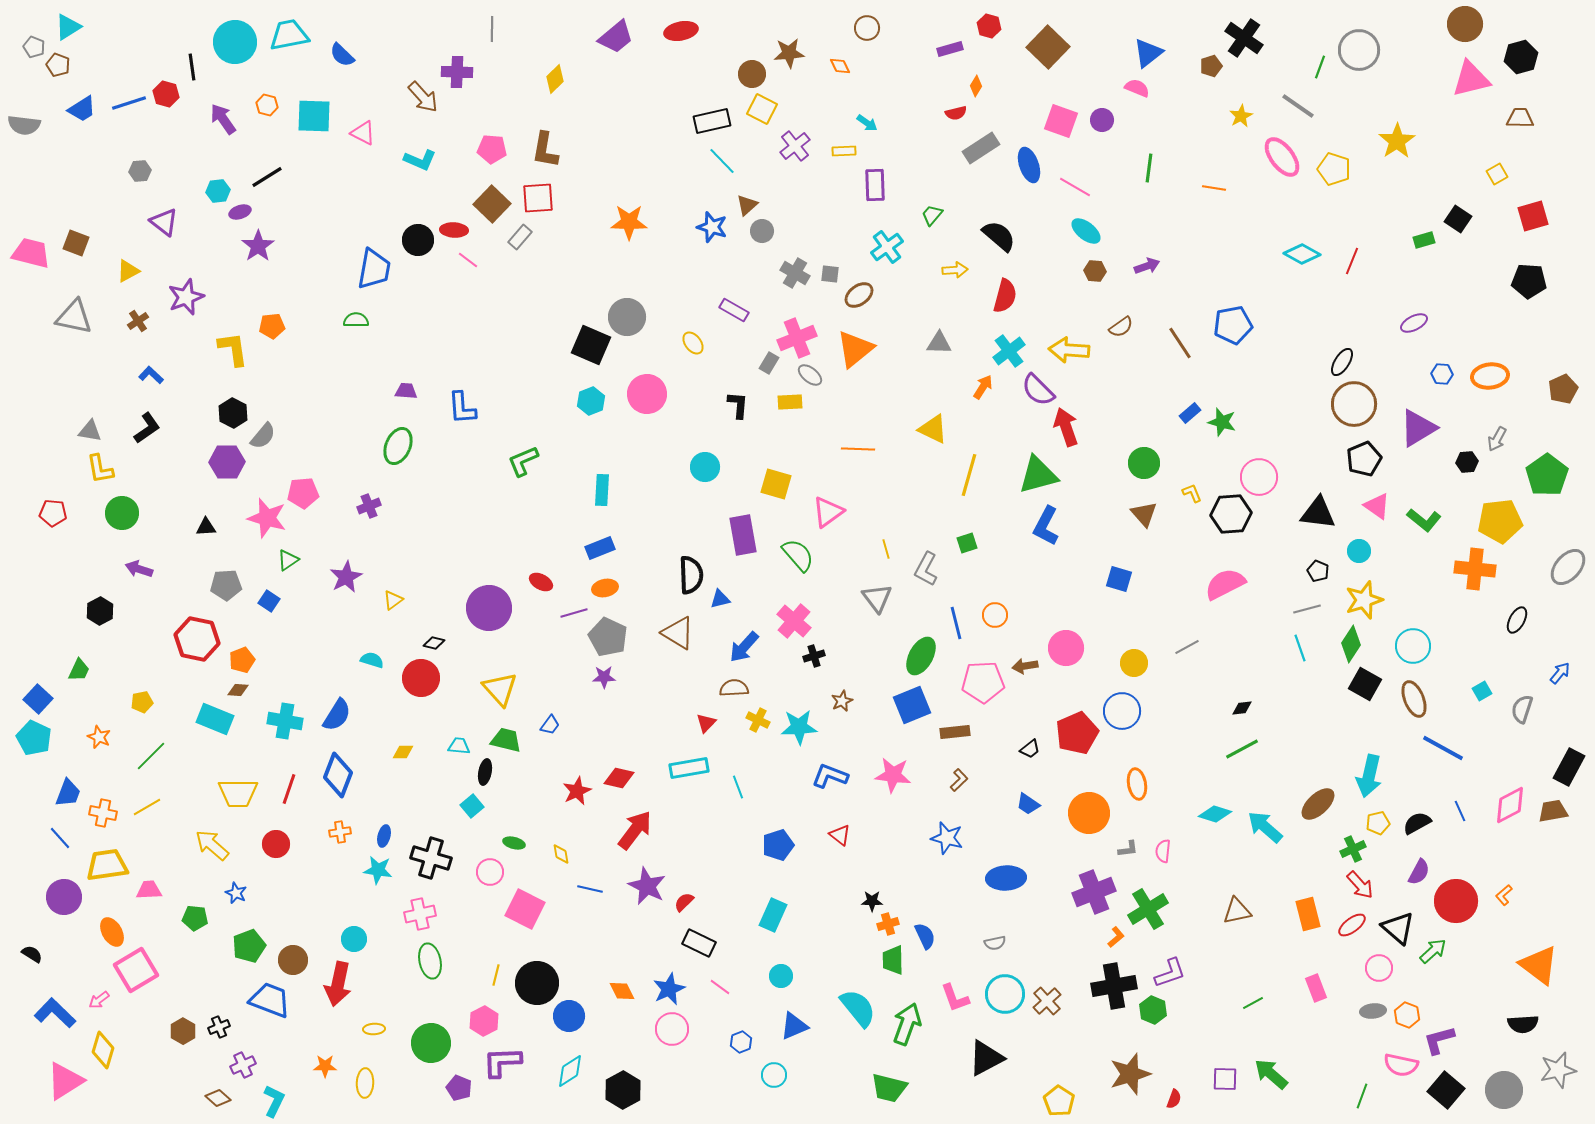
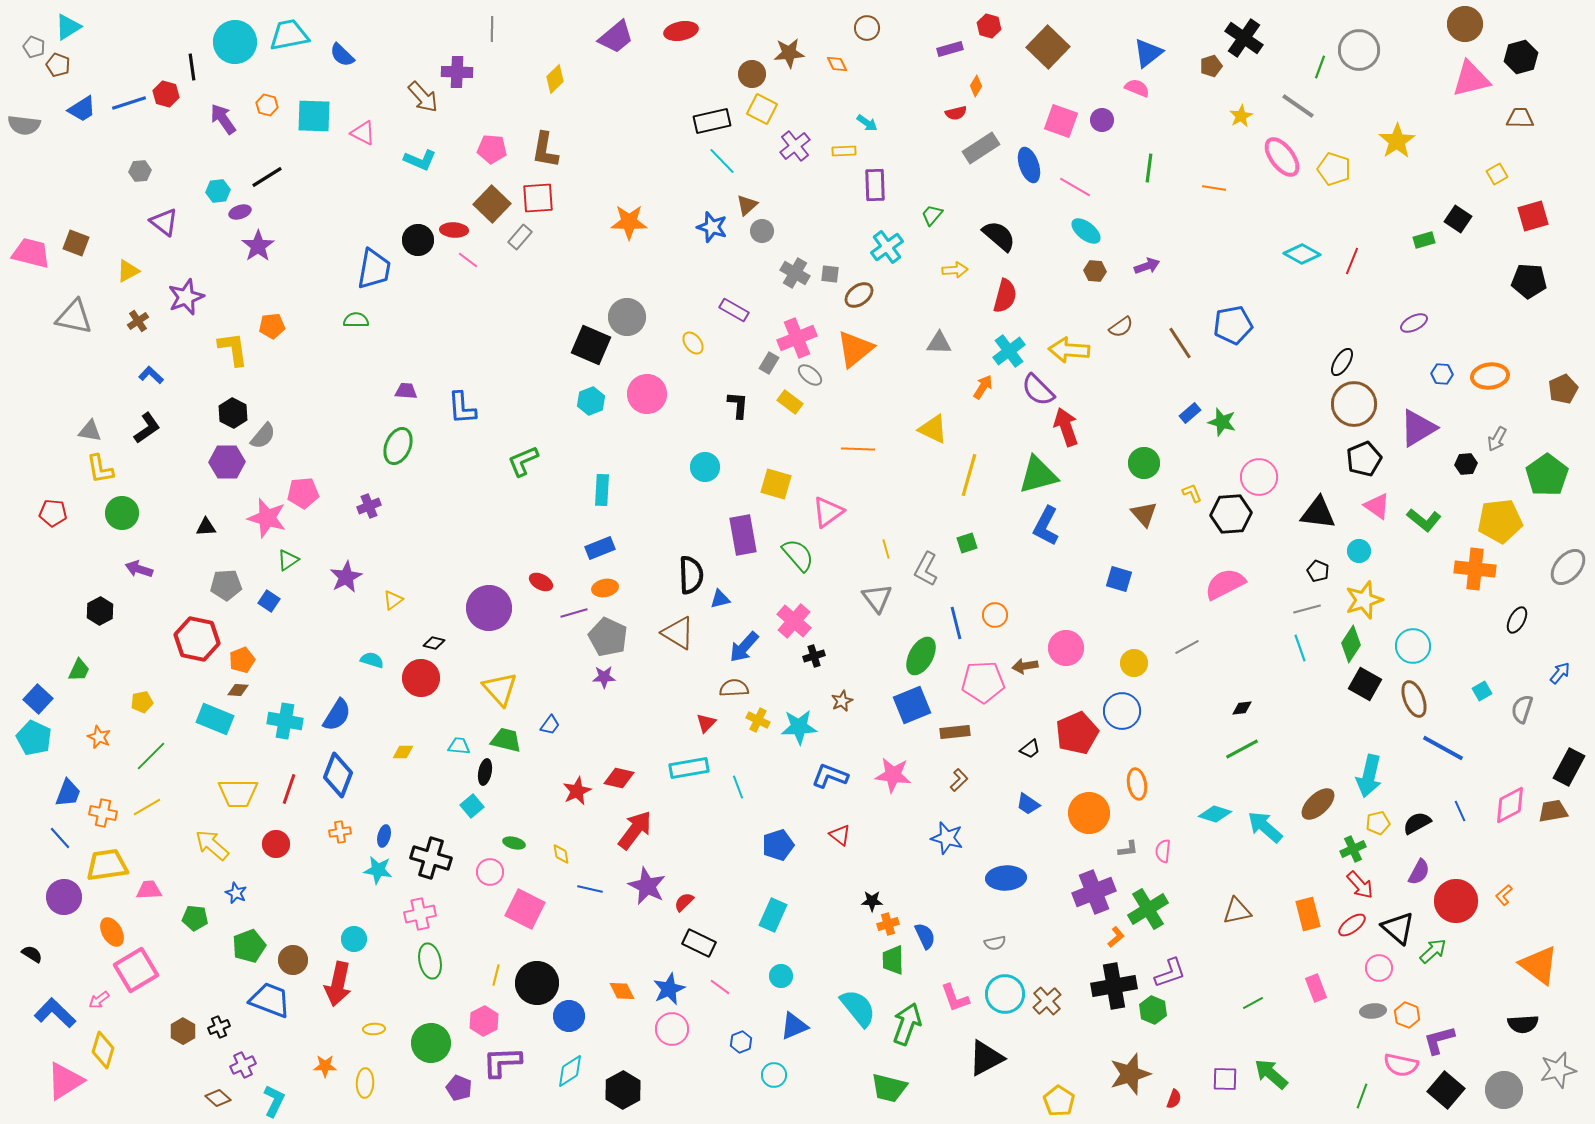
orange diamond at (840, 66): moved 3 px left, 2 px up
yellow rectangle at (790, 402): rotated 40 degrees clockwise
black hexagon at (1467, 462): moved 1 px left, 2 px down
